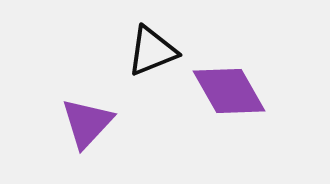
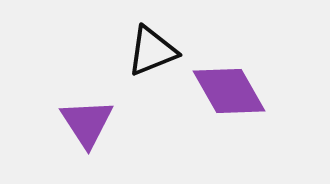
purple triangle: rotated 16 degrees counterclockwise
